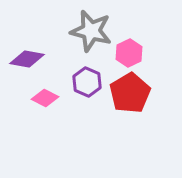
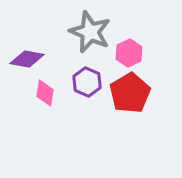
gray star: moved 1 px left, 1 px down; rotated 9 degrees clockwise
pink diamond: moved 5 px up; rotated 72 degrees clockwise
